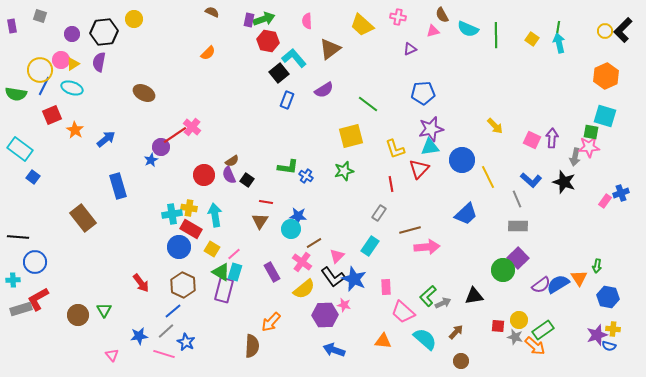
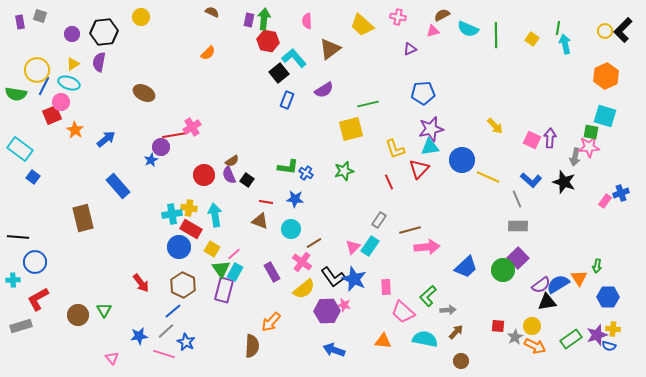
brown semicircle at (442, 15): rotated 91 degrees clockwise
yellow circle at (134, 19): moved 7 px right, 2 px up
green arrow at (264, 19): rotated 65 degrees counterclockwise
purple rectangle at (12, 26): moved 8 px right, 4 px up
cyan arrow at (559, 43): moved 6 px right, 1 px down
pink circle at (61, 60): moved 42 px down
yellow circle at (40, 70): moved 3 px left
cyan ellipse at (72, 88): moved 3 px left, 5 px up
green line at (368, 104): rotated 50 degrees counterclockwise
pink cross at (192, 127): rotated 18 degrees clockwise
red line at (175, 135): rotated 25 degrees clockwise
yellow square at (351, 136): moved 7 px up
purple arrow at (552, 138): moved 2 px left
blue cross at (306, 176): moved 3 px up
yellow line at (488, 177): rotated 40 degrees counterclockwise
red line at (391, 184): moved 2 px left, 2 px up; rotated 14 degrees counterclockwise
blue rectangle at (118, 186): rotated 25 degrees counterclockwise
gray rectangle at (379, 213): moved 7 px down
blue trapezoid at (466, 214): moved 53 px down
blue star at (298, 216): moved 3 px left, 17 px up
brown rectangle at (83, 218): rotated 24 degrees clockwise
brown triangle at (260, 221): rotated 42 degrees counterclockwise
pink triangle at (337, 256): moved 16 px right, 9 px up
green triangle at (221, 272): moved 3 px up; rotated 24 degrees clockwise
cyan rectangle at (235, 272): rotated 12 degrees clockwise
black triangle at (474, 296): moved 73 px right, 6 px down
blue hexagon at (608, 297): rotated 10 degrees counterclockwise
gray arrow at (443, 303): moved 5 px right, 7 px down; rotated 21 degrees clockwise
gray rectangle at (21, 309): moved 17 px down
purple hexagon at (325, 315): moved 2 px right, 4 px up
yellow circle at (519, 320): moved 13 px right, 6 px down
green rectangle at (543, 330): moved 28 px right, 9 px down
gray star at (515, 337): rotated 28 degrees clockwise
cyan semicircle at (425, 339): rotated 30 degrees counterclockwise
orange arrow at (535, 346): rotated 15 degrees counterclockwise
pink triangle at (112, 355): moved 3 px down
